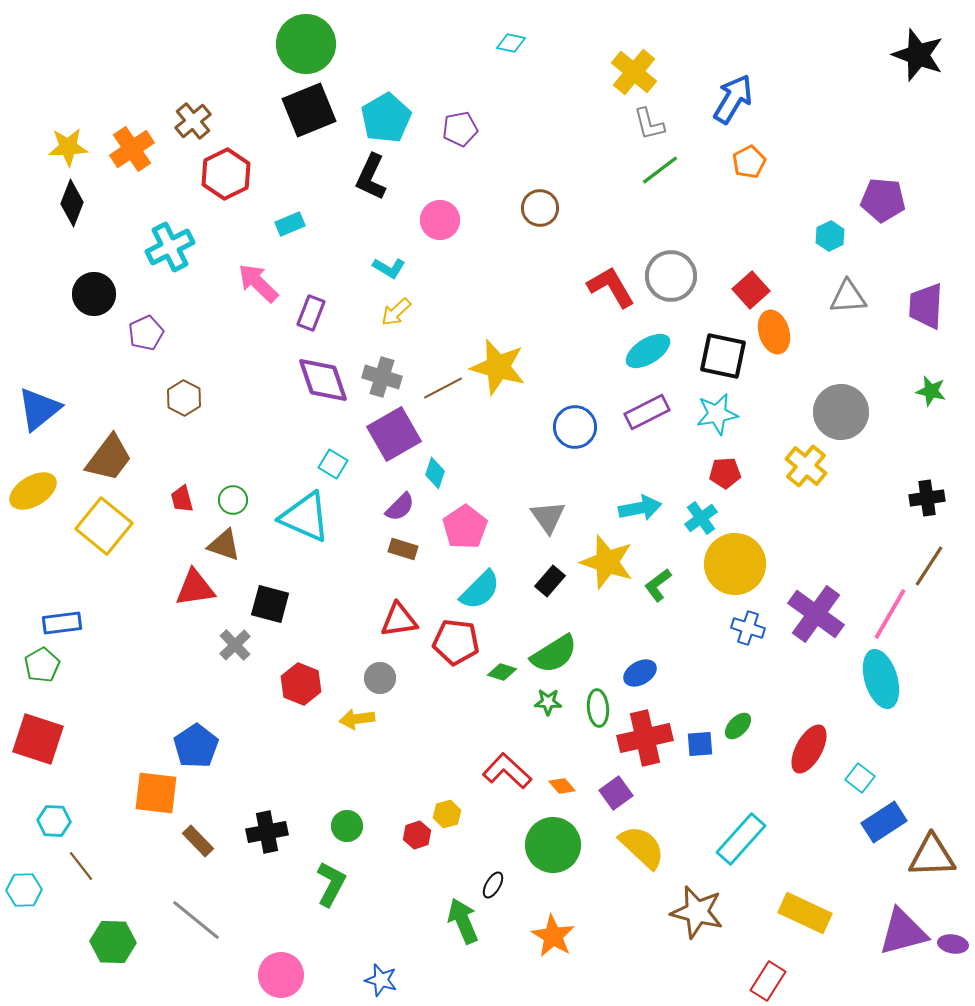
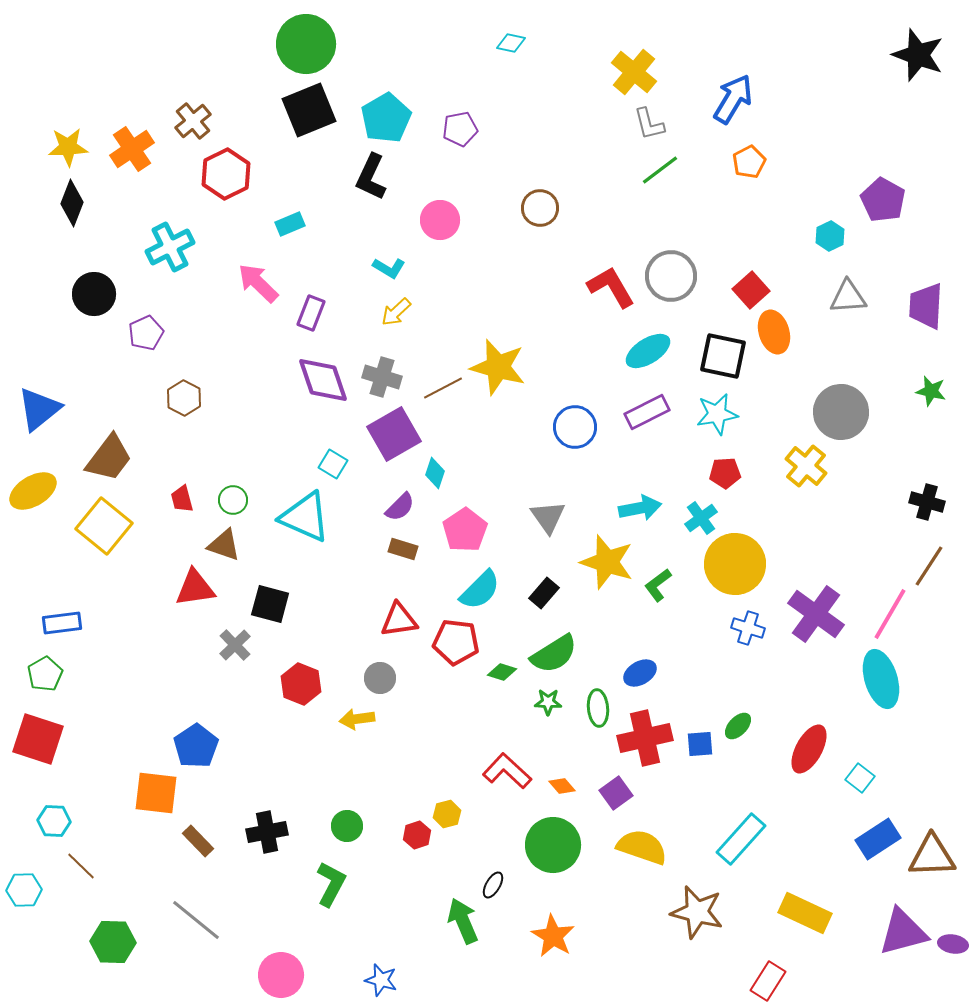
purple pentagon at (883, 200): rotated 24 degrees clockwise
black cross at (927, 498): moved 4 px down; rotated 24 degrees clockwise
pink pentagon at (465, 527): moved 3 px down
black rectangle at (550, 581): moved 6 px left, 12 px down
green pentagon at (42, 665): moved 3 px right, 9 px down
blue rectangle at (884, 822): moved 6 px left, 17 px down
yellow semicircle at (642, 847): rotated 24 degrees counterclockwise
brown line at (81, 866): rotated 8 degrees counterclockwise
